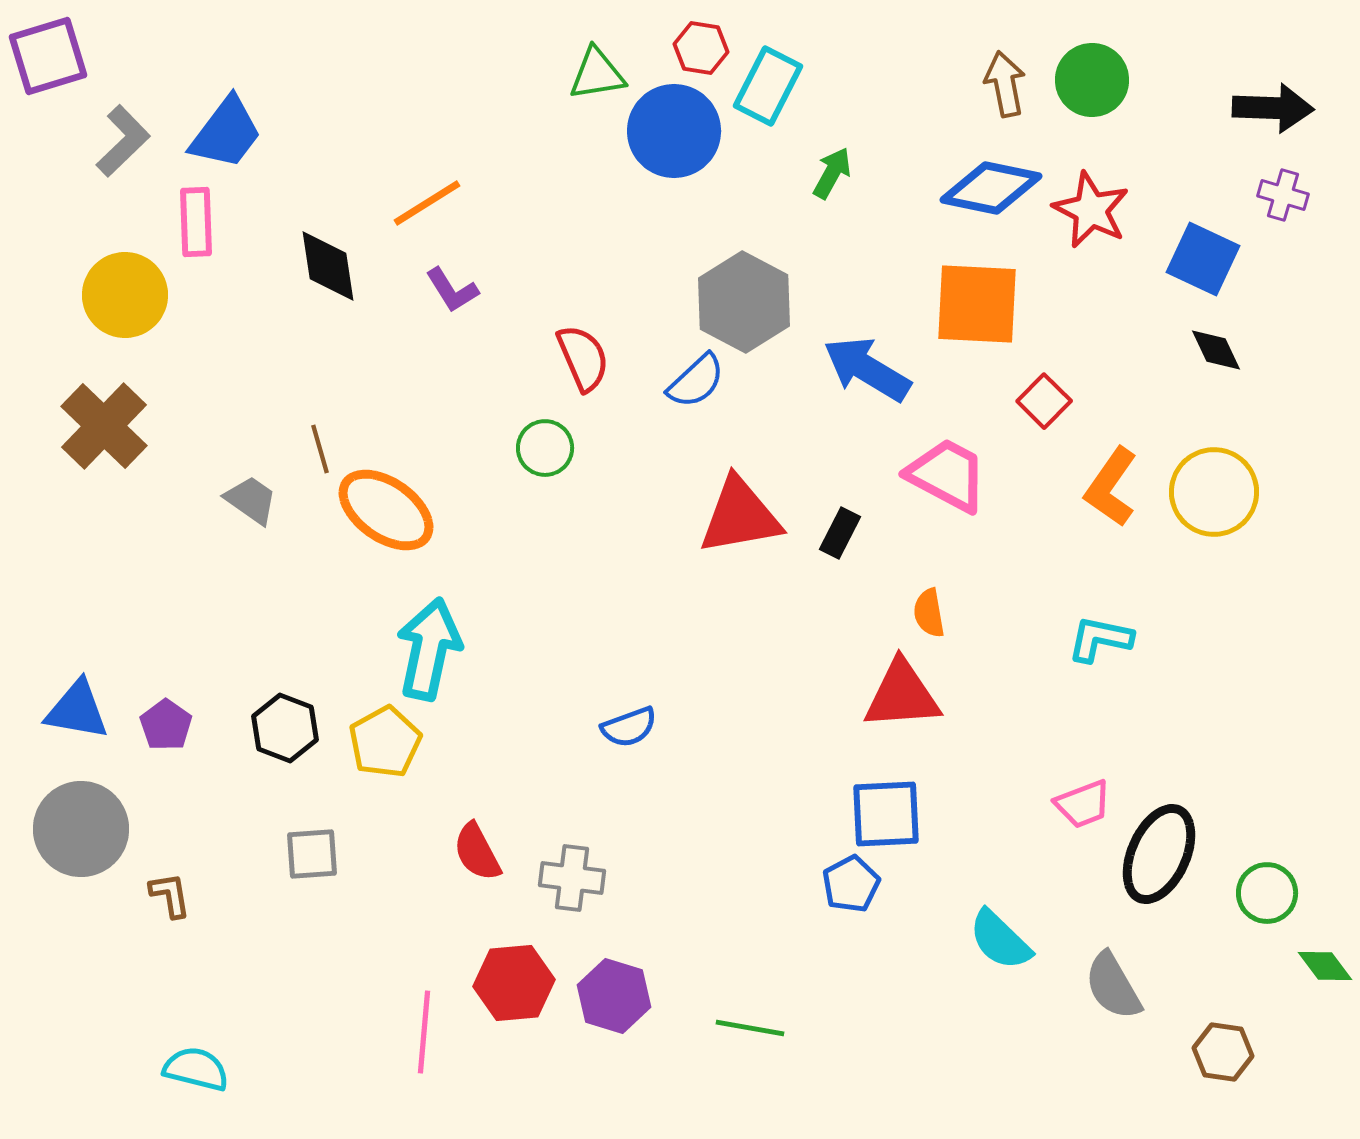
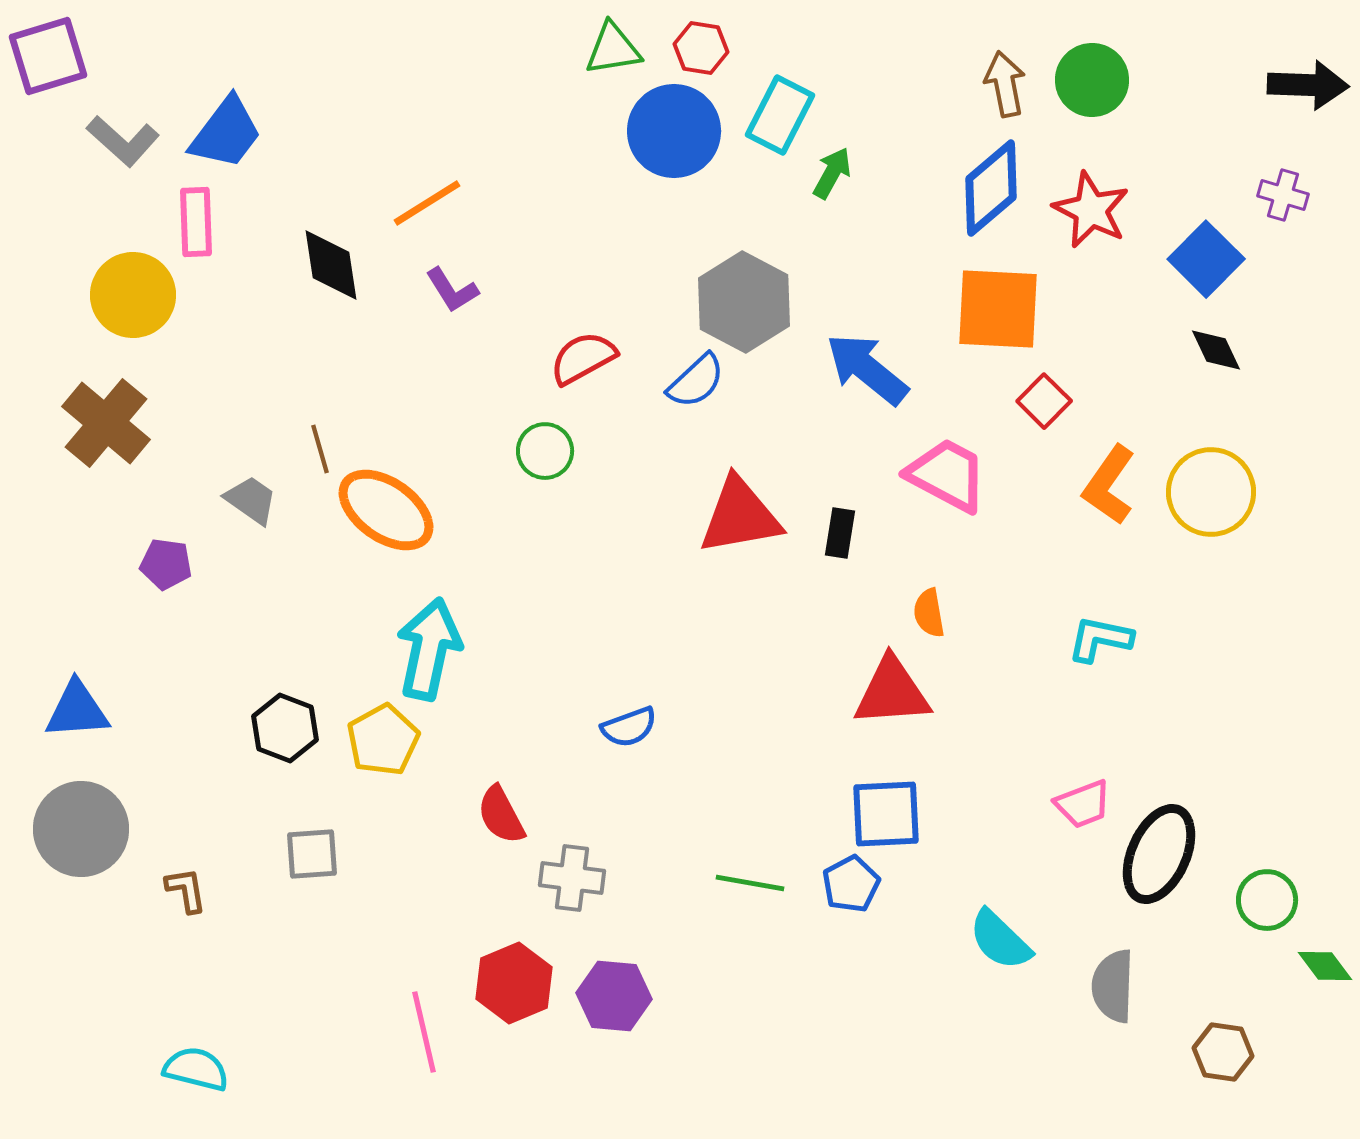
green triangle at (597, 74): moved 16 px right, 25 px up
cyan rectangle at (768, 86): moved 12 px right, 29 px down
black arrow at (1273, 108): moved 35 px right, 23 px up
gray L-shape at (123, 141): rotated 86 degrees clockwise
blue diamond at (991, 188): rotated 52 degrees counterclockwise
blue square at (1203, 259): moved 3 px right; rotated 20 degrees clockwise
black diamond at (328, 266): moved 3 px right, 1 px up
yellow circle at (125, 295): moved 8 px right
orange square at (977, 304): moved 21 px right, 5 px down
red semicircle at (583, 358): rotated 96 degrees counterclockwise
blue arrow at (867, 369): rotated 8 degrees clockwise
brown cross at (104, 426): moved 2 px right, 3 px up; rotated 4 degrees counterclockwise
green circle at (545, 448): moved 3 px down
orange L-shape at (1111, 487): moved 2 px left, 2 px up
yellow circle at (1214, 492): moved 3 px left
black rectangle at (840, 533): rotated 18 degrees counterclockwise
red triangle at (902, 695): moved 10 px left, 3 px up
blue triangle at (77, 710): rotated 14 degrees counterclockwise
purple pentagon at (166, 725): moved 161 px up; rotated 27 degrees counterclockwise
yellow pentagon at (385, 742): moved 2 px left, 2 px up
red semicircle at (477, 852): moved 24 px right, 37 px up
green circle at (1267, 893): moved 7 px down
brown L-shape at (170, 895): moved 16 px right, 5 px up
red hexagon at (514, 983): rotated 18 degrees counterclockwise
gray semicircle at (1113, 986): rotated 32 degrees clockwise
purple hexagon at (614, 996): rotated 12 degrees counterclockwise
green line at (750, 1028): moved 145 px up
pink line at (424, 1032): rotated 18 degrees counterclockwise
